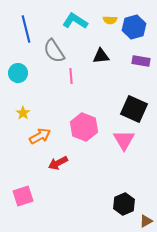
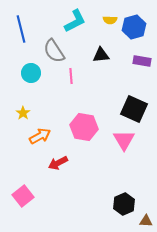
cyan L-shape: rotated 120 degrees clockwise
blue line: moved 5 px left
black triangle: moved 1 px up
purple rectangle: moved 1 px right
cyan circle: moved 13 px right
pink hexagon: rotated 12 degrees counterclockwise
pink square: rotated 20 degrees counterclockwise
brown triangle: rotated 32 degrees clockwise
